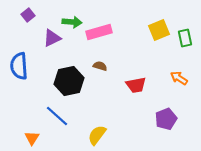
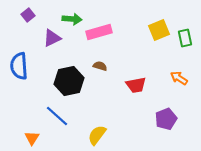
green arrow: moved 3 px up
